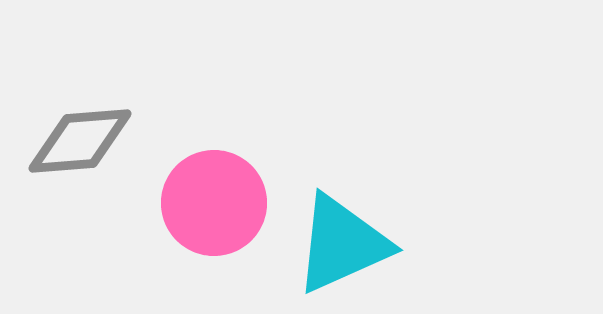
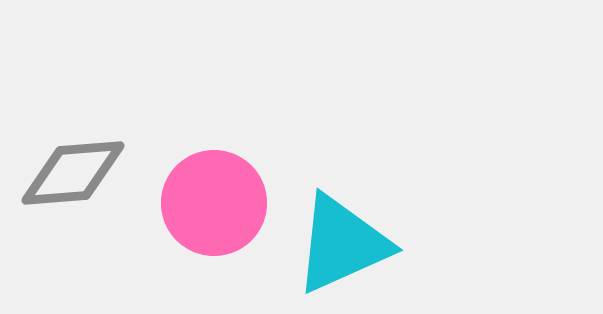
gray diamond: moved 7 px left, 32 px down
